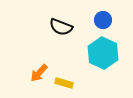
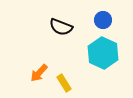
yellow rectangle: rotated 42 degrees clockwise
